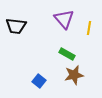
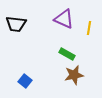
purple triangle: rotated 25 degrees counterclockwise
black trapezoid: moved 2 px up
blue square: moved 14 px left
